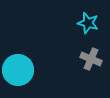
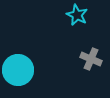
cyan star: moved 11 px left, 8 px up; rotated 10 degrees clockwise
